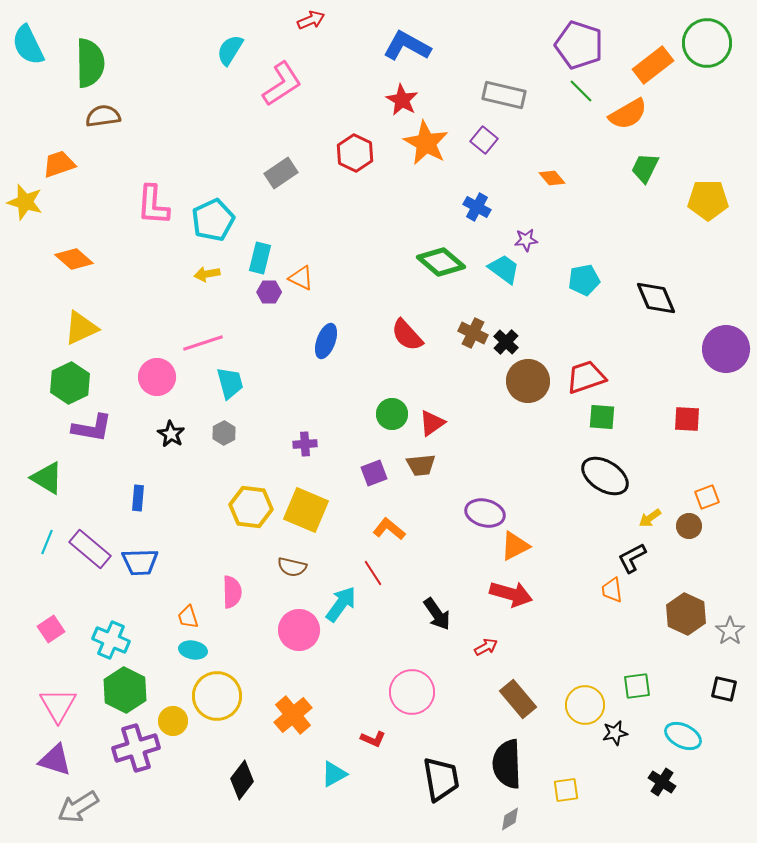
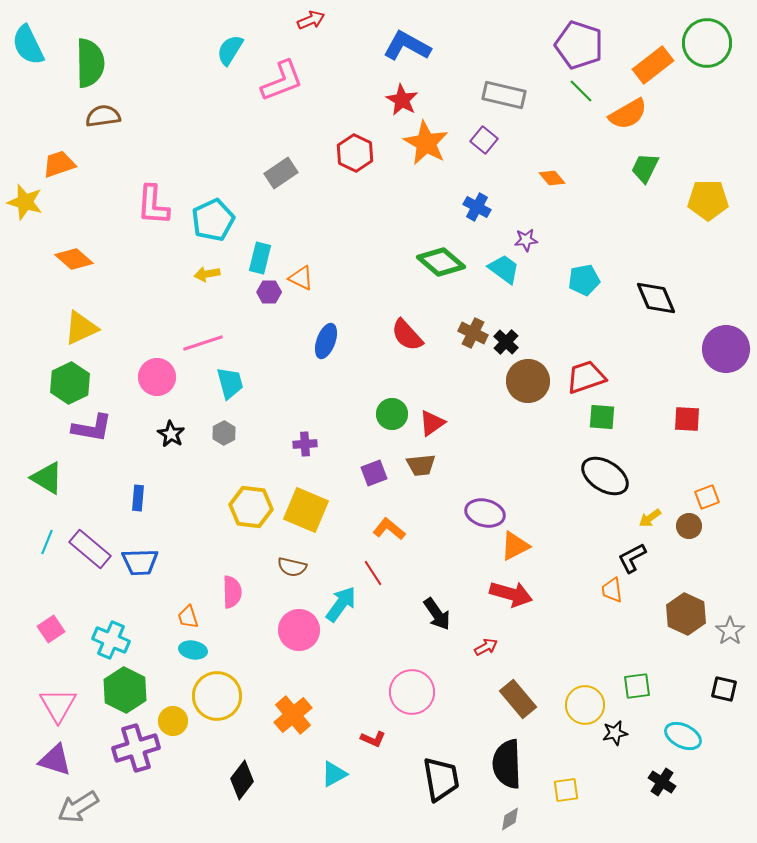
pink L-shape at (282, 84): moved 3 px up; rotated 12 degrees clockwise
